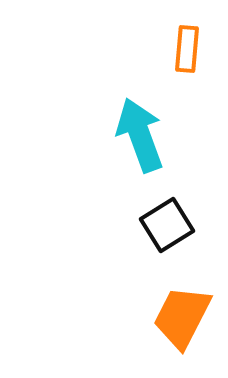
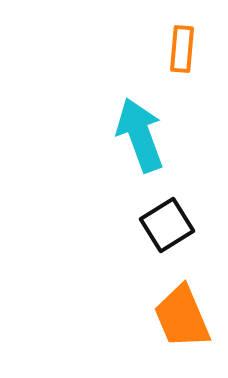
orange rectangle: moved 5 px left
orange trapezoid: rotated 50 degrees counterclockwise
